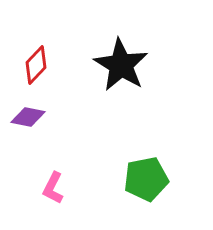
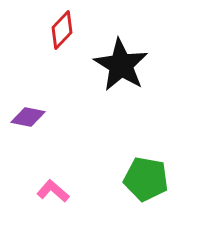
red diamond: moved 26 px right, 35 px up
green pentagon: rotated 21 degrees clockwise
pink L-shape: moved 3 px down; rotated 104 degrees clockwise
